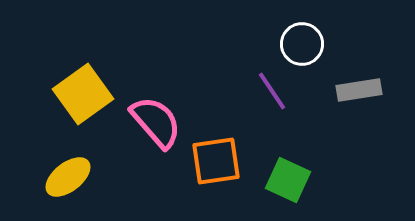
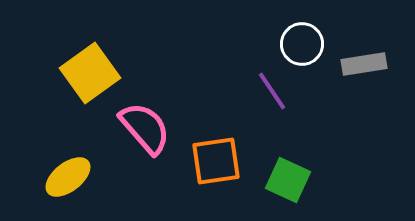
gray rectangle: moved 5 px right, 26 px up
yellow square: moved 7 px right, 21 px up
pink semicircle: moved 11 px left, 6 px down
